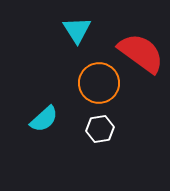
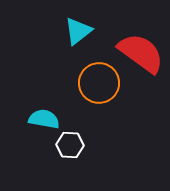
cyan triangle: moved 1 px right, 1 px down; rotated 24 degrees clockwise
cyan semicircle: rotated 128 degrees counterclockwise
white hexagon: moved 30 px left, 16 px down; rotated 12 degrees clockwise
